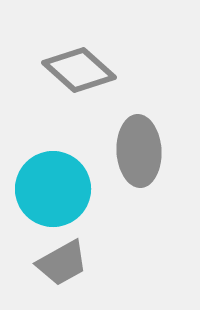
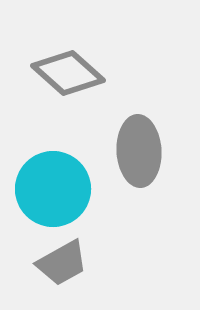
gray diamond: moved 11 px left, 3 px down
